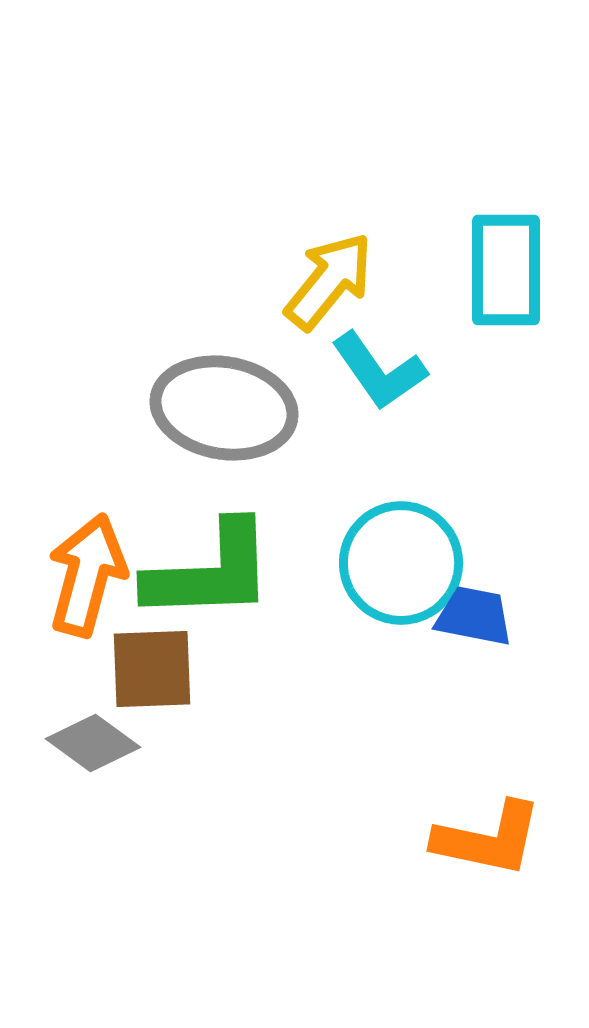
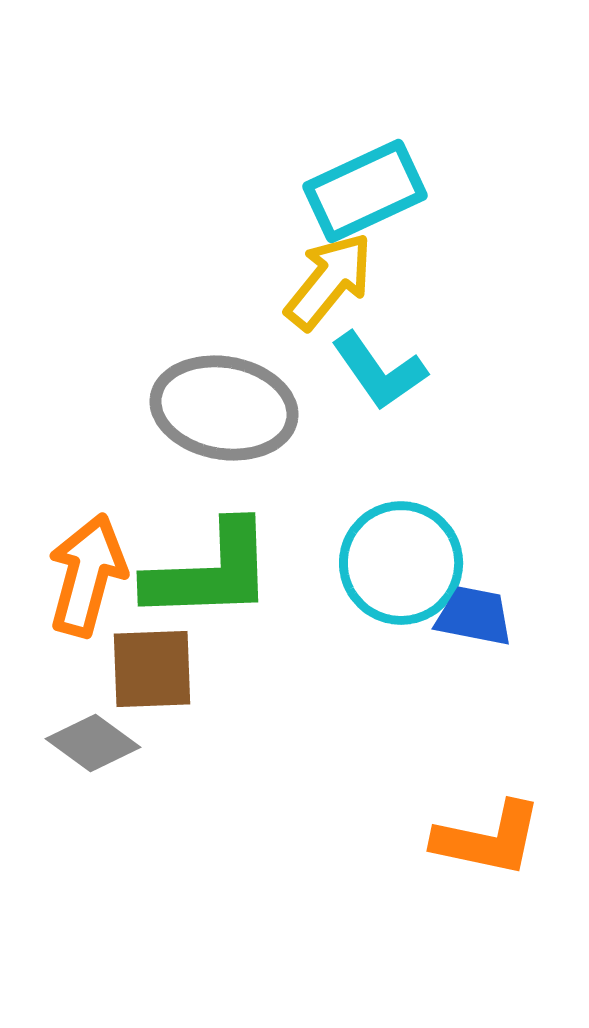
cyan rectangle: moved 141 px left, 79 px up; rotated 65 degrees clockwise
